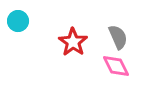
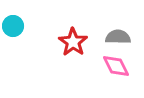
cyan circle: moved 5 px left, 5 px down
gray semicircle: rotated 65 degrees counterclockwise
